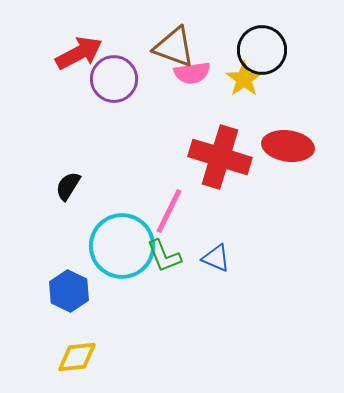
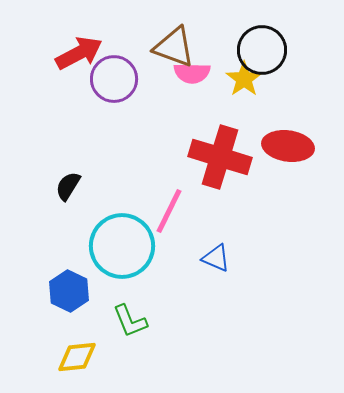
pink semicircle: rotated 9 degrees clockwise
green L-shape: moved 34 px left, 65 px down
